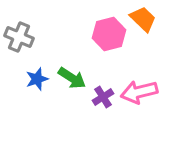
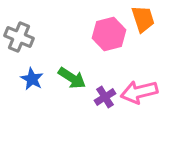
orange trapezoid: rotated 28 degrees clockwise
blue star: moved 5 px left; rotated 25 degrees counterclockwise
purple cross: moved 2 px right
